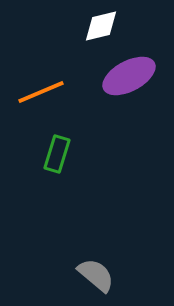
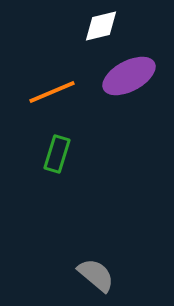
orange line: moved 11 px right
